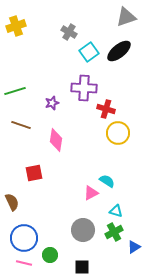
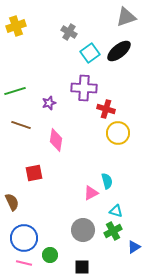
cyan square: moved 1 px right, 1 px down
purple star: moved 3 px left
cyan semicircle: rotated 42 degrees clockwise
green cross: moved 1 px left, 1 px up
